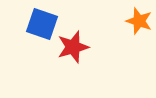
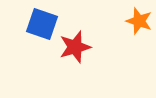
red star: moved 2 px right
